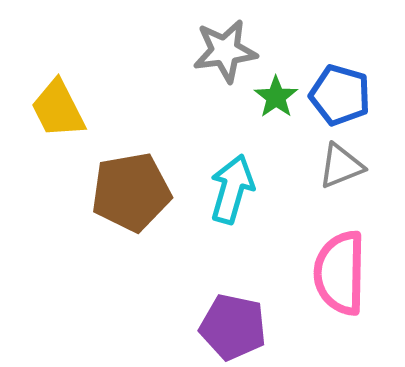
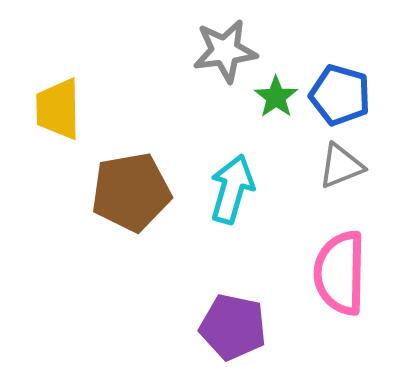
yellow trapezoid: rotated 26 degrees clockwise
